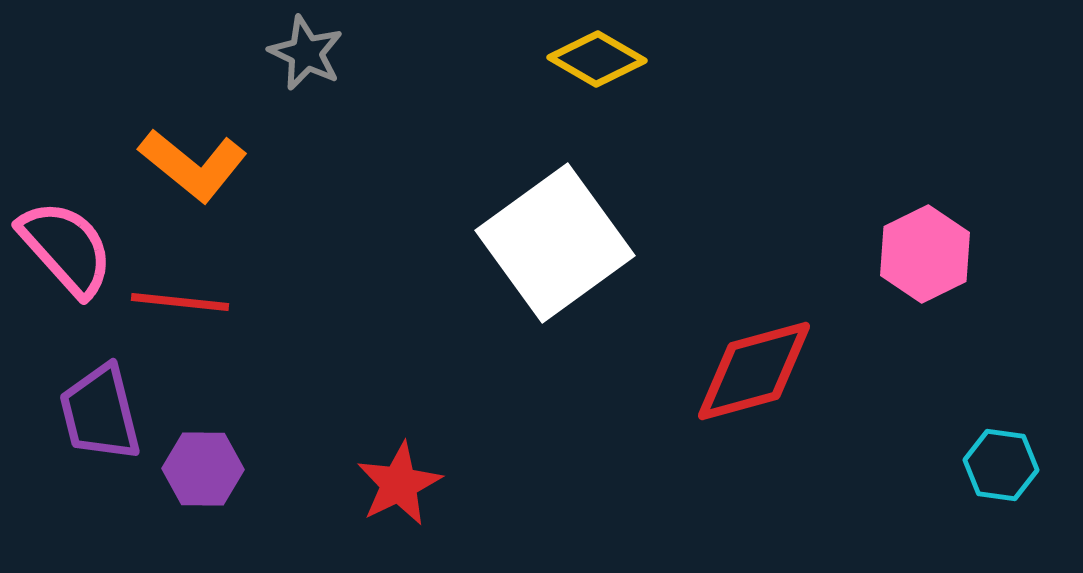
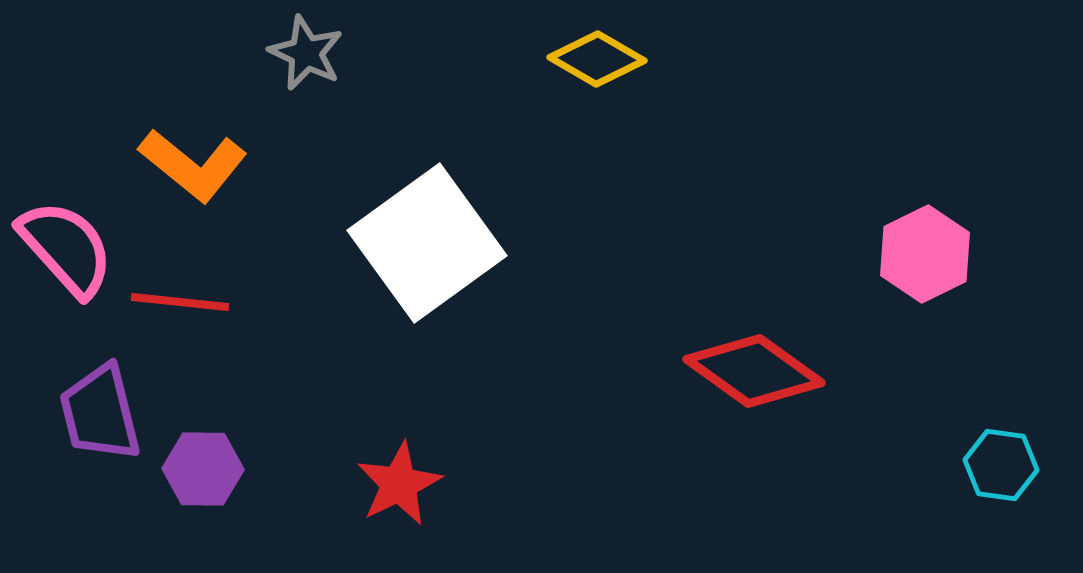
white square: moved 128 px left
red diamond: rotated 51 degrees clockwise
